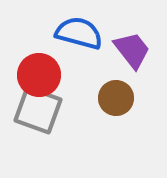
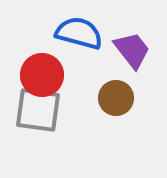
red circle: moved 3 px right
gray square: rotated 12 degrees counterclockwise
